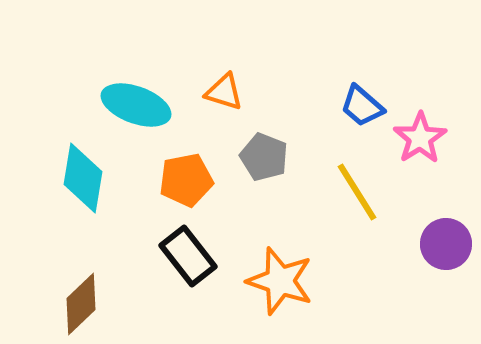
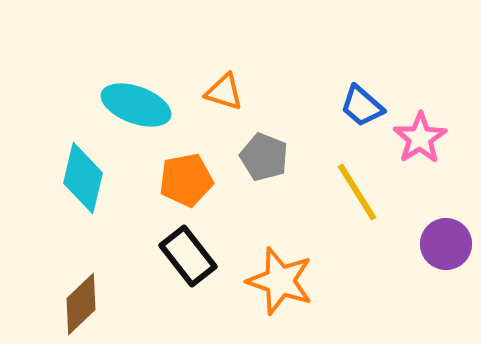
cyan diamond: rotated 4 degrees clockwise
